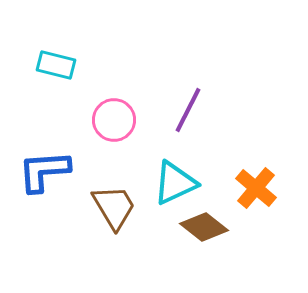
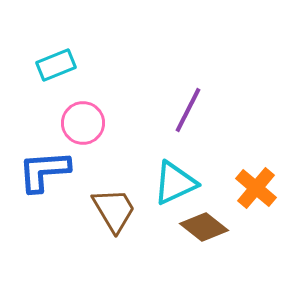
cyan rectangle: rotated 36 degrees counterclockwise
pink circle: moved 31 px left, 3 px down
brown trapezoid: moved 3 px down
